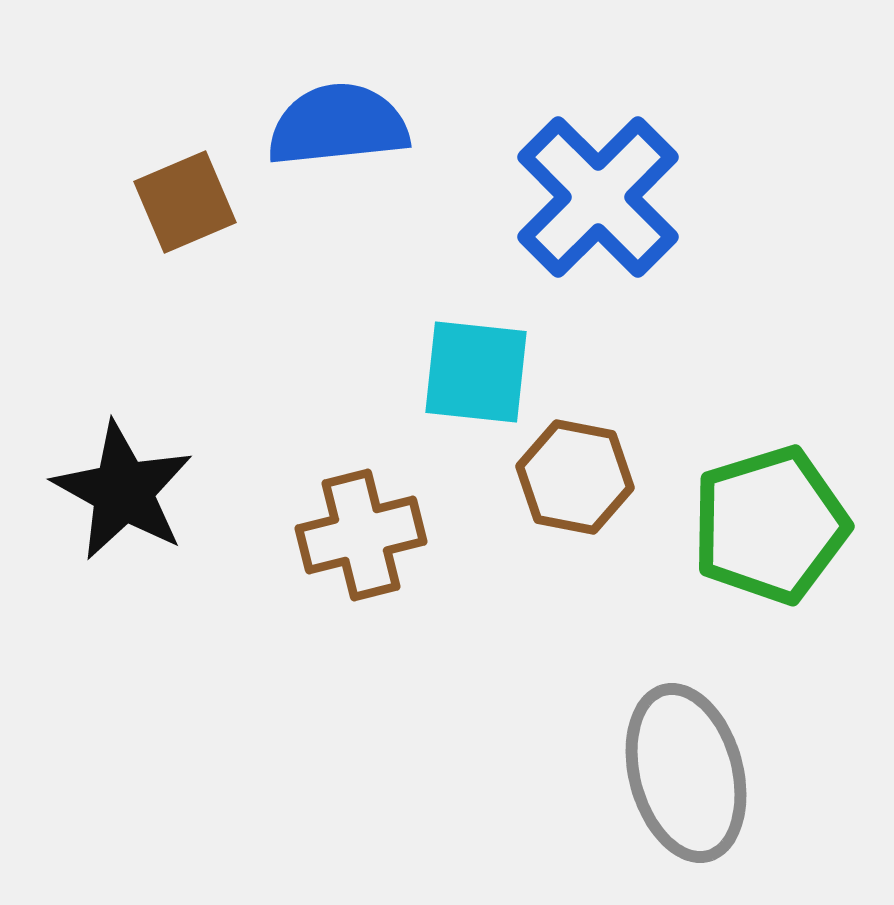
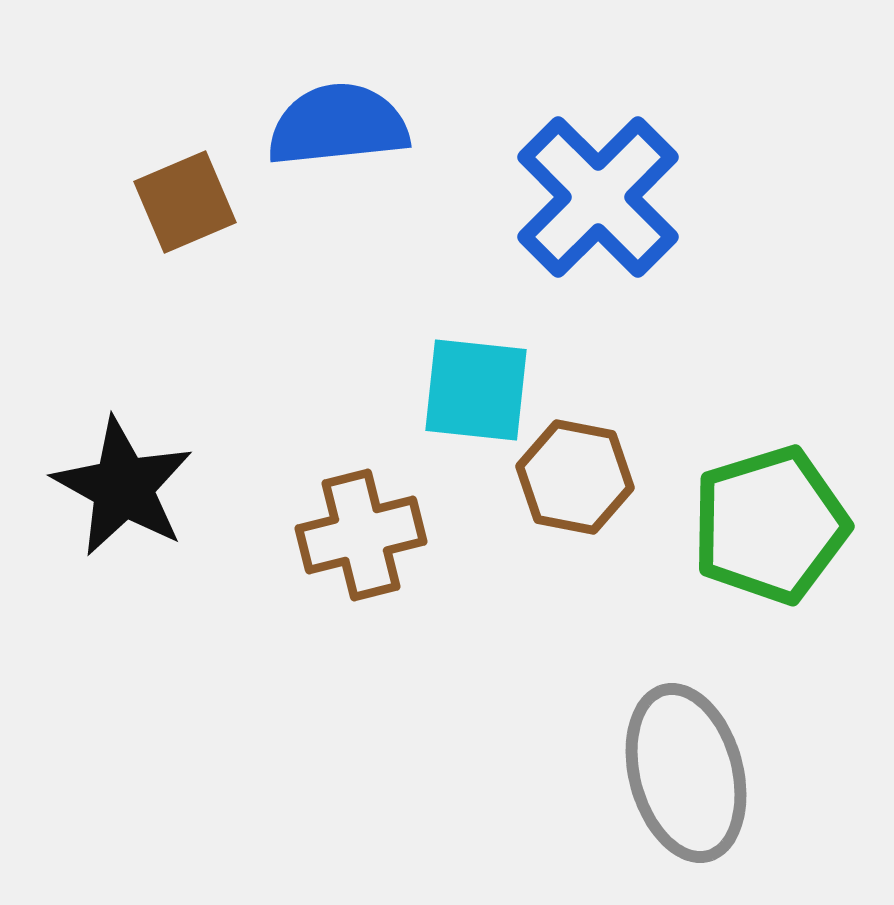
cyan square: moved 18 px down
black star: moved 4 px up
